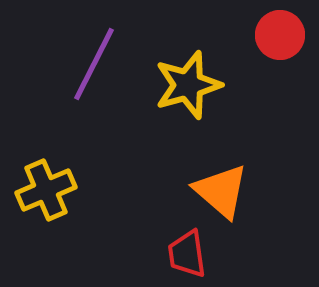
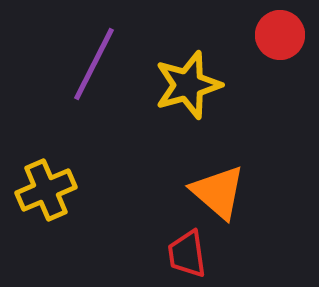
orange triangle: moved 3 px left, 1 px down
